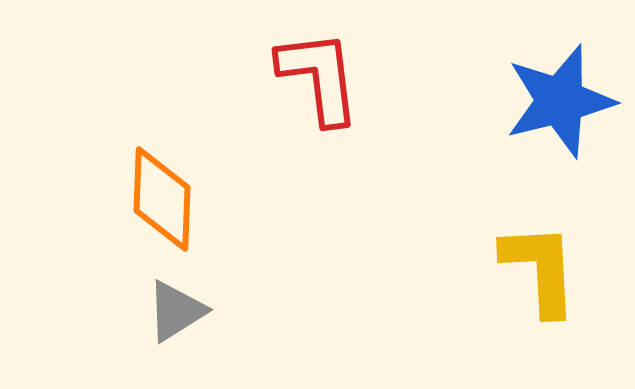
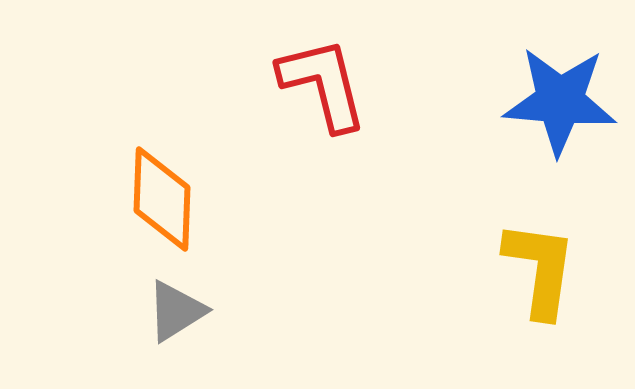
red L-shape: moved 4 px right, 7 px down; rotated 7 degrees counterclockwise
blue star: rotated 19 degrees clockwise
yellow L-shape: rotated 11 degrees clockwise
